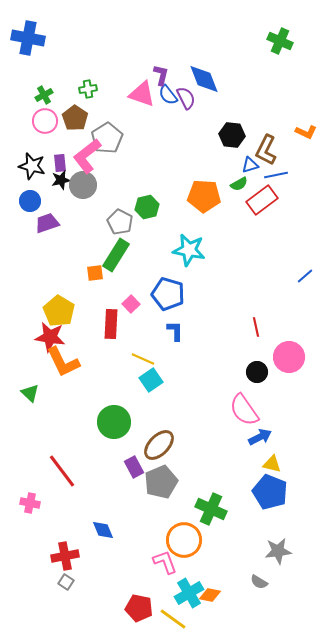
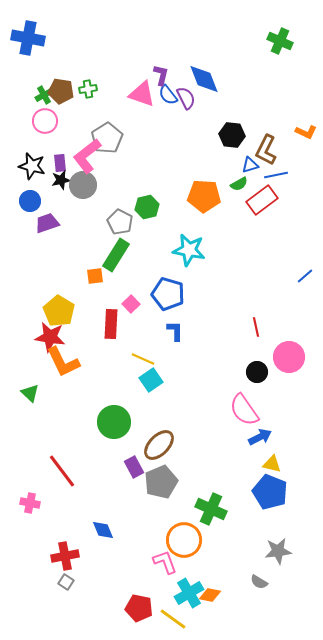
brown pentagon at (75, 118): moved 14 px left, 27 px up; rotated 25 degrees counterclockwise
orange square at (95, 273): moved 3 px down
